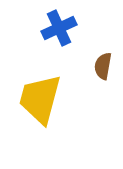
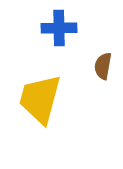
blue cross: rotated 24 degrees clockwise
